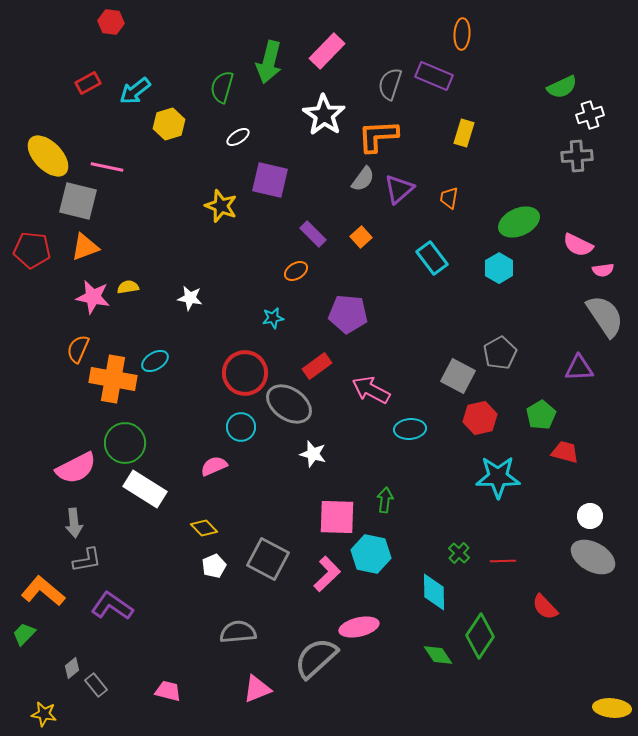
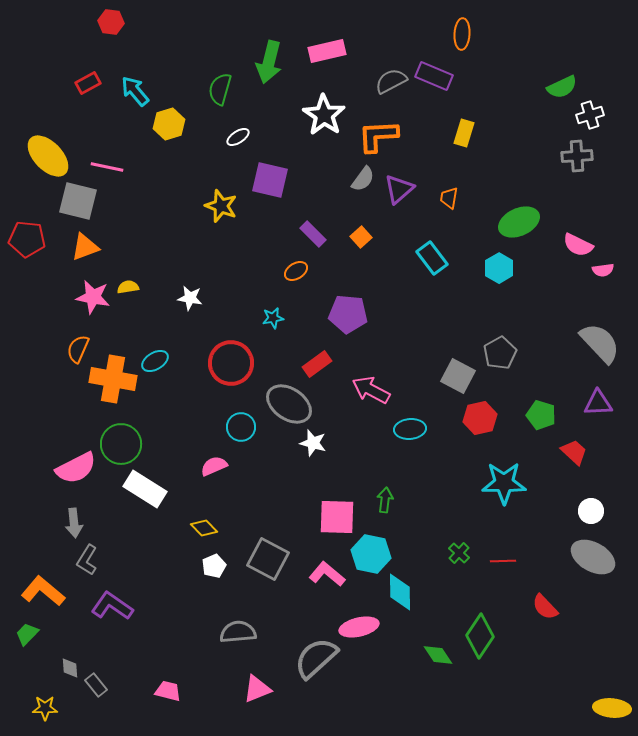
pink rectangle at (327, 51): rotated 33 degrees clockwise
gray semicircle at (390, 84): moved 1 px right, 3 px up; rotated 44 degrees clockwise
green semicircle at (222, 87): moved 2 px left, 2 px down
cyan arrow at (135, 91): rotated 88 degrees clockwise
red pentagon at (32, 250): moved 5 px left, 11 px up
gray semicircle at (605, 316): moved 5 px left, 27 px down; rotated 9 degrees counterclockwise
red rectangle at (317, 366): moved 2 px up
purple triangle at (579, 368): moved 19 px right, 35 px down
red circle at (245, 373): moved 14 px left, 10 px up
green pentagon at (541, 415): rotated 24 degrees counterclockwise
green circle at (125, 443): moved 4 px left, 1 px down
red trapezoid at (565, 452): moved 9 px right; rotated 28 degrees clockwise
white star at (313, 454): moved 11 px up
cyan star at (498, 477): moved 6 px right, 6 px down
white circle at (590, 516): moved 1 px right, 5 px up
gray L-shape at (87, 560): rotated 132 degrees clockwise
pink L-shape at (327, 574): rotated 96 degrees counterclockwise
cyan diamond at (434, 592): moved 34 px left
green trapezoid at (24, 634): moved 3 px right
gray diamond at (72, 668): moved 2 px left; rotated 55 degrees counterclockwise
yellow star at (44, 714): moved 1 px right, 6 px up; rotated 10 degrees counterclockwise
